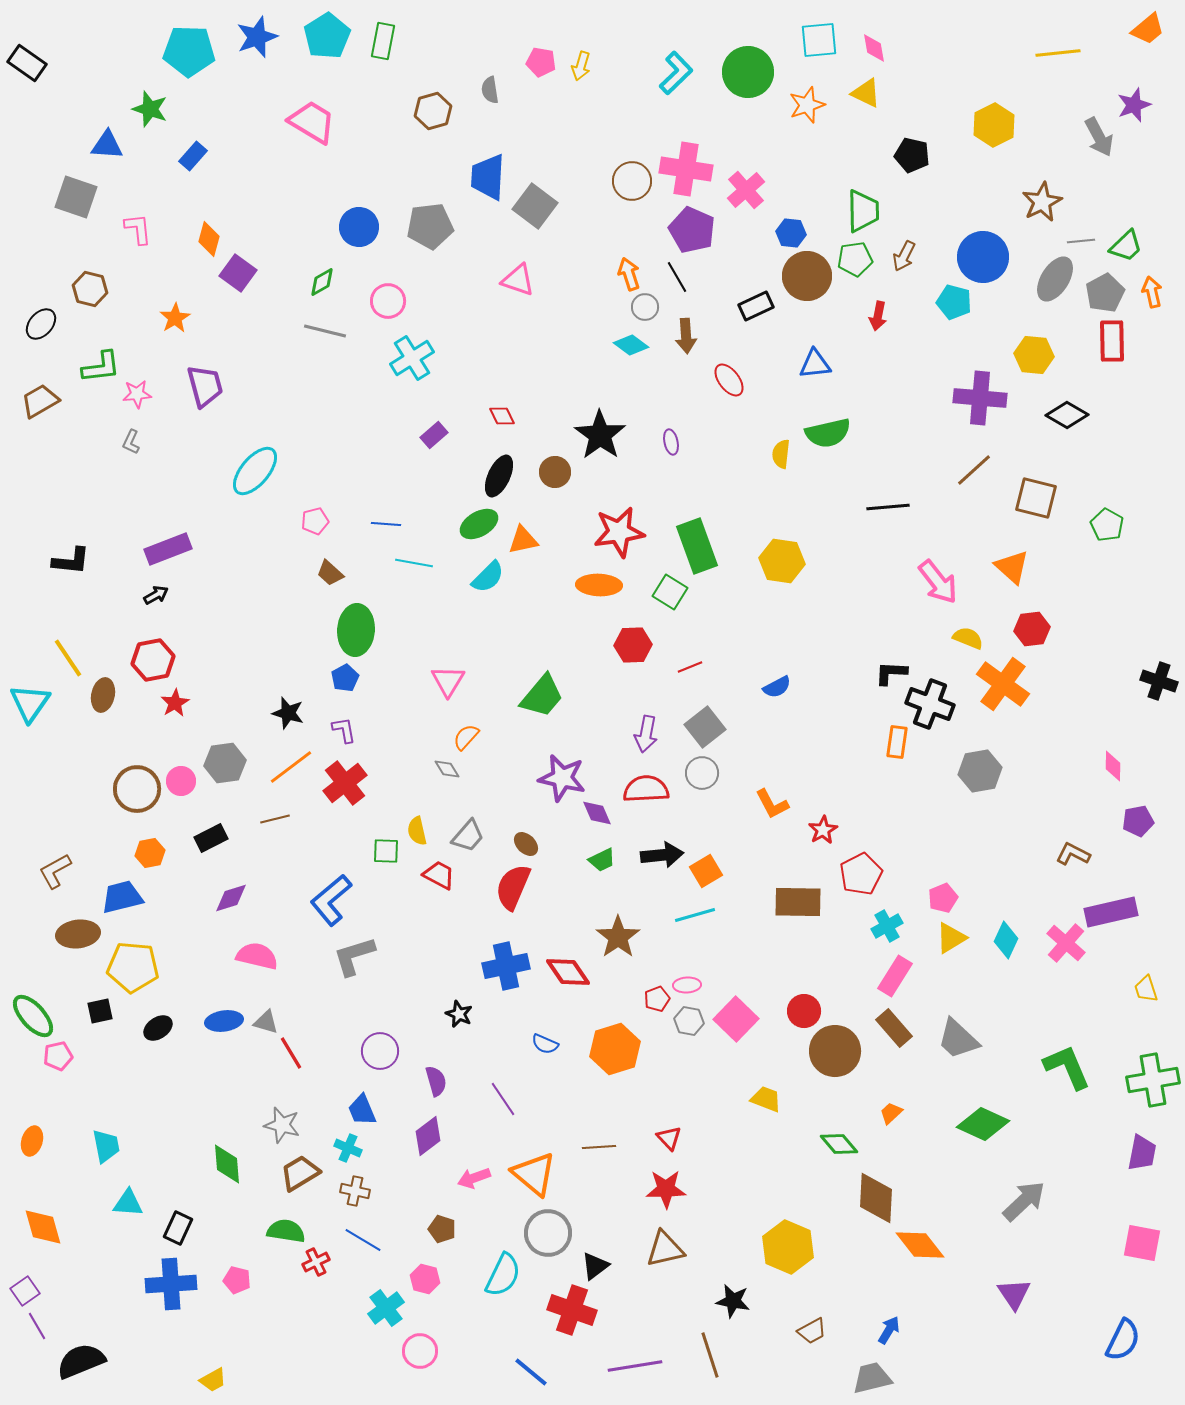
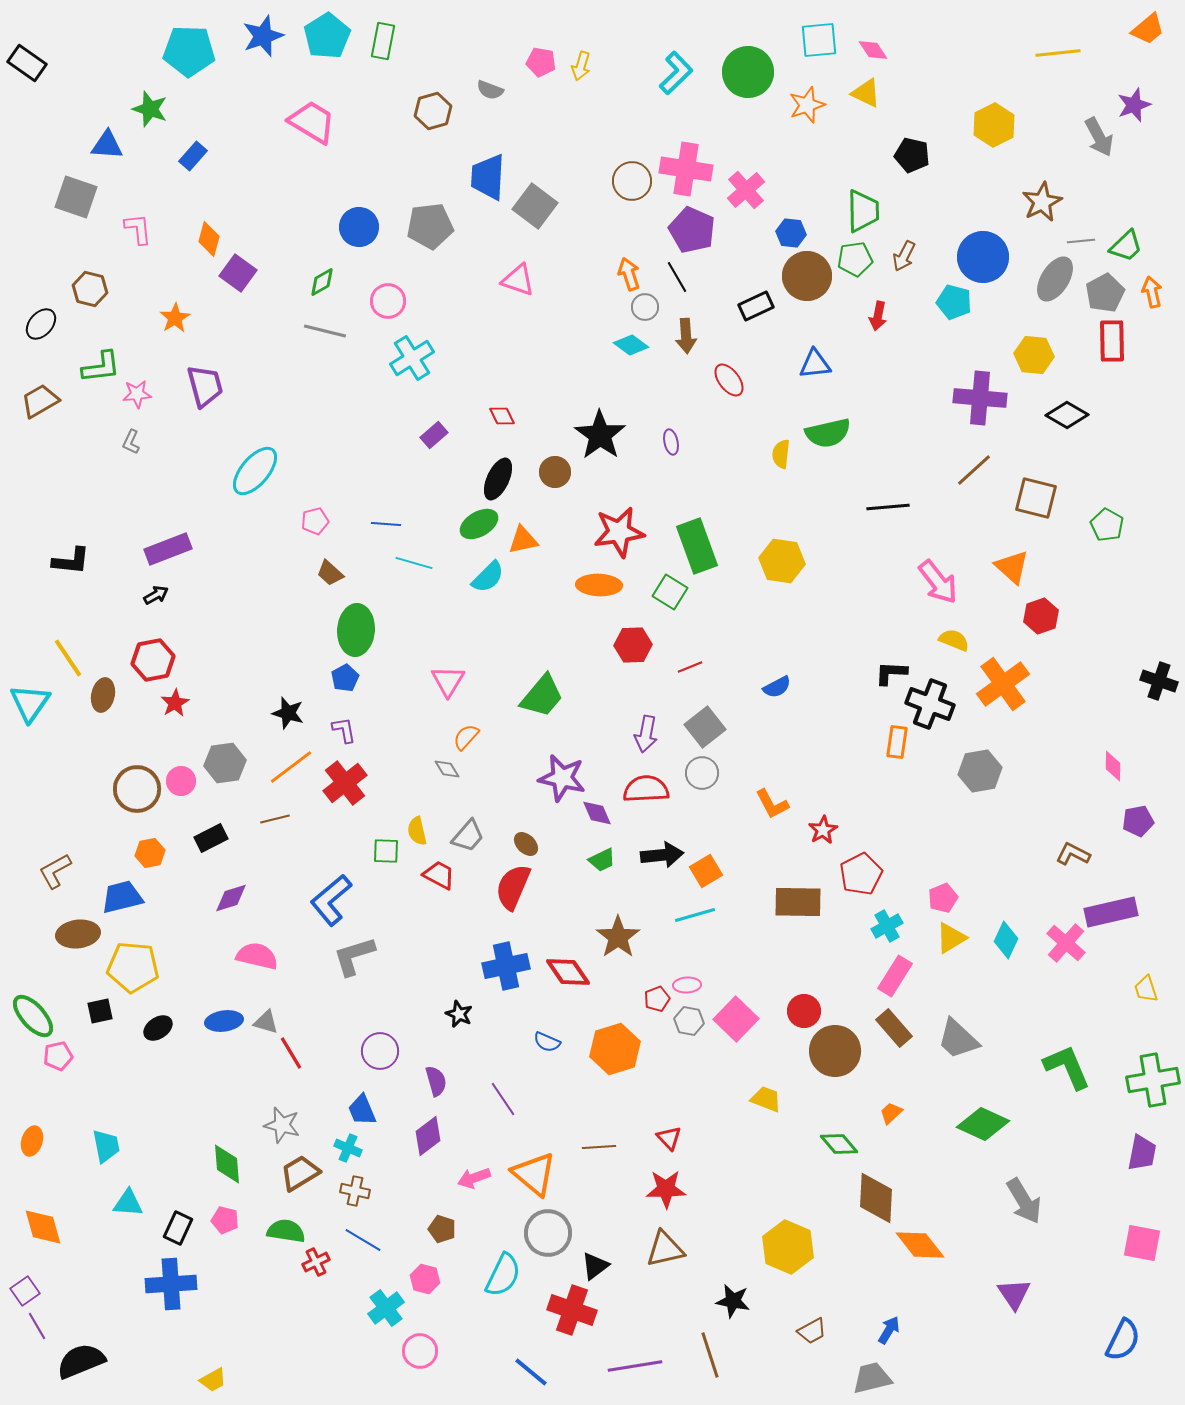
blue star at (257, 37): moved 6 px right, 1 px up
pink diamond at (874, 48): moved 1 px left, 2 px down; rotated 24 degrees counterclockwise
gray semicircle at (490, 90): rotated 60 degrees counterclockwise
black ellipse at (499, 476): moved 1 px left, 3 px down
cyan line at (414, 563): rotated 6 degrees clockwise
red hexagon at (1032, 629): moved 9 px right, 13 px up; rotated 12 degrees counterclockwise
yellow semicircle at (968, 638): moved 14 px left, 2 px down
orange cross at (1003, 684): rotated 18 degrees clockwise
blue semicircle at (545, 1044): moved 2 px right, 2 px up
gray arrow at (1024, 1201): rotated 102 degrees clockwise
pink pentagon at (237, 1280): moved 12 px left, 60 px up
